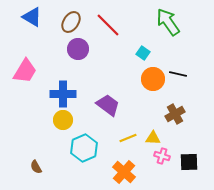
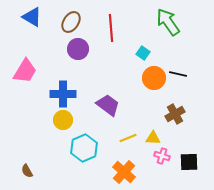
red line: moved 3 px right, 3 px down; rotated 40 degrees clockwise
orange circle: moved 1 px right, 1 px up
brown semicircle: moved 9 px left, 4 px down
